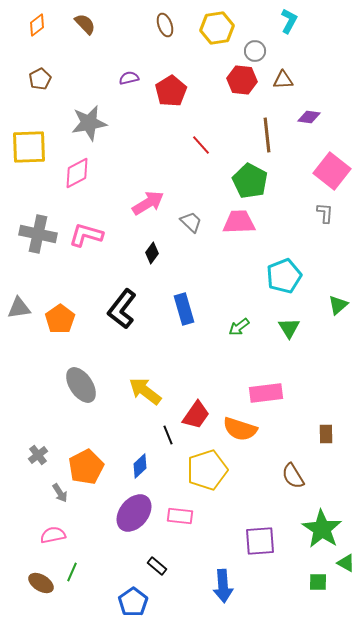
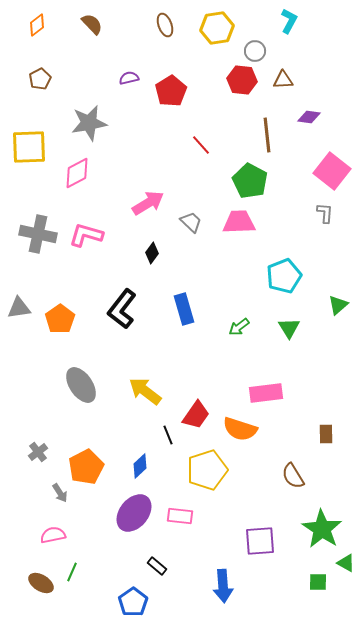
brown semicircle at (85, 24): moved 7 px right
gray cross at (38, 455): moved 3 px up
